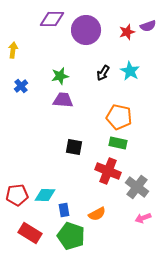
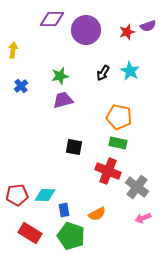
purple trapezoid: rotated 20 degrees counterclockwise
